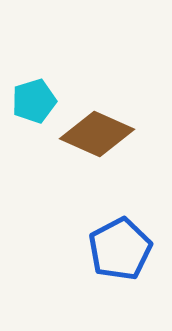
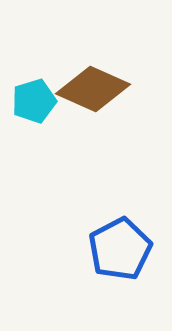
brown diamond: moved 4 px left, 45 px up
